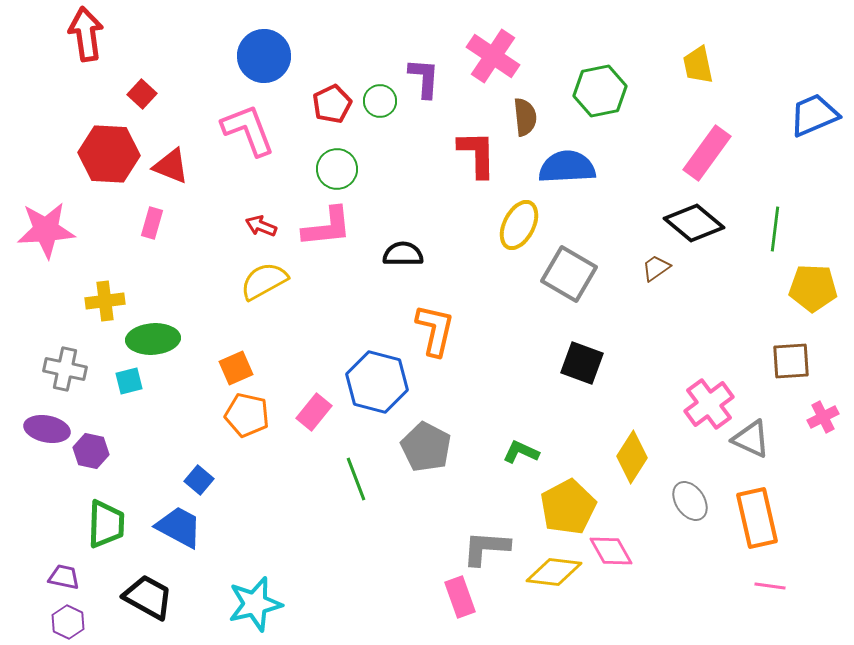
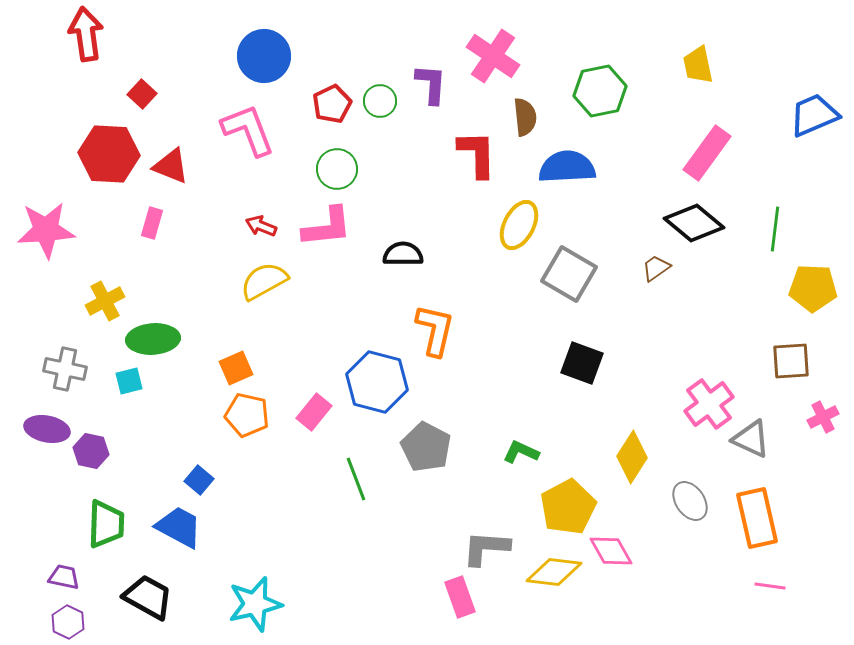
purple L-shape at (424, 78): moved 7 px right, 6 px down
yellow cross at (105, 301): rotated 21 degrees counterclockwise
